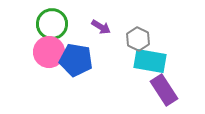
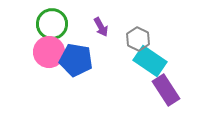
purple arrow: rotated 30 degrees clockwise
cyan rectangle: rotated 24 degrees clockwise
purple rectangle: moved 2 px right
